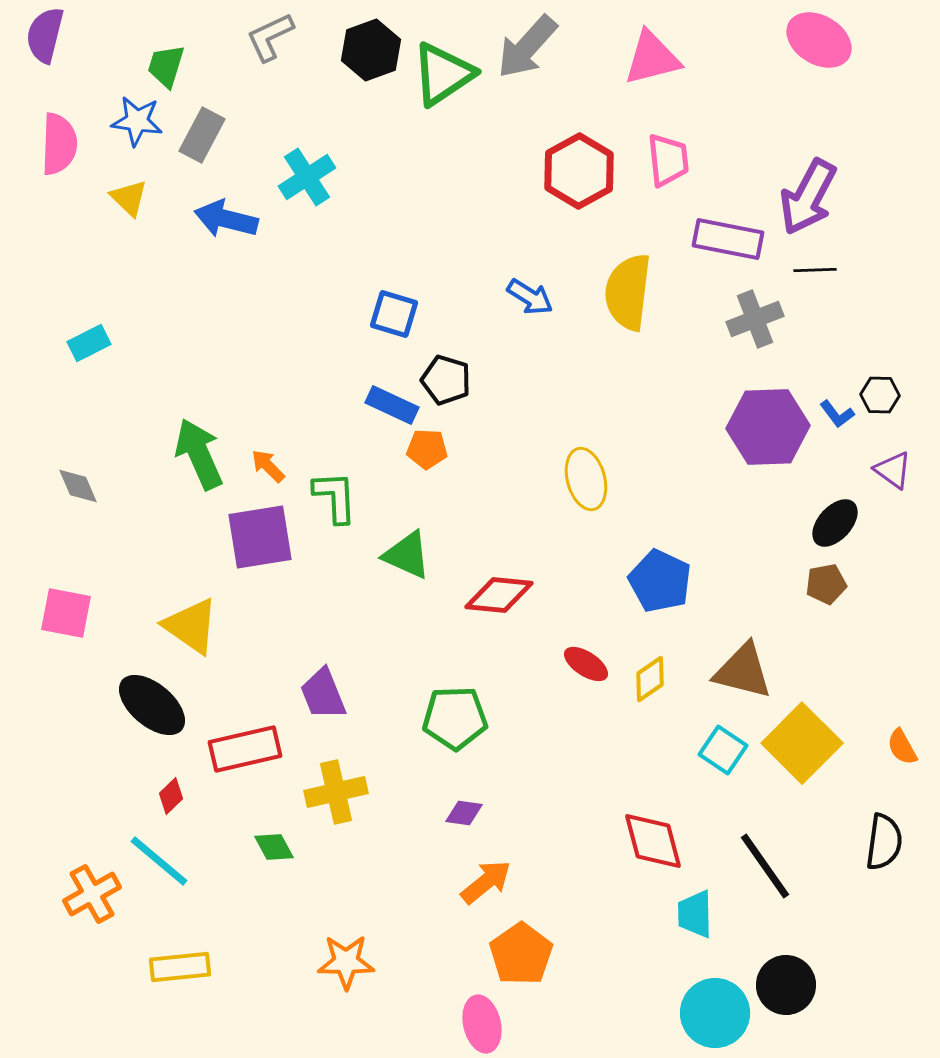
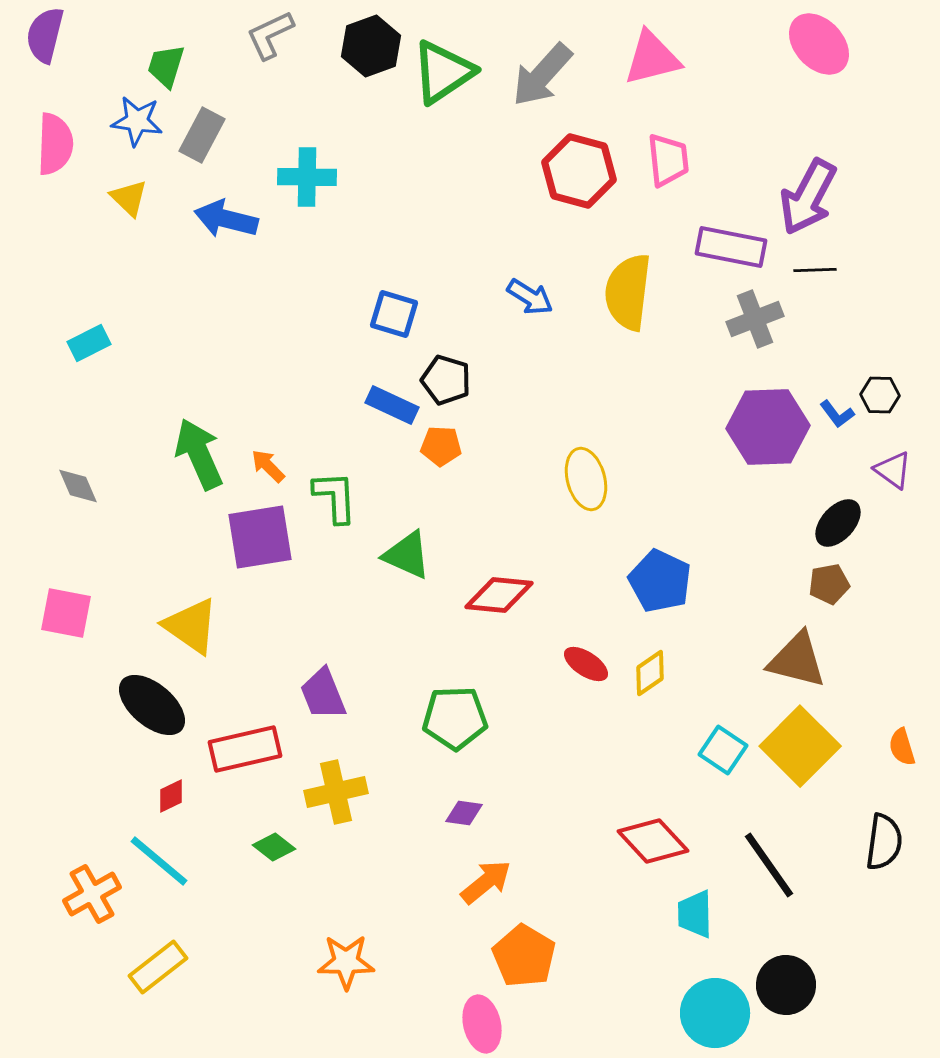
gray L-shape at (270, 37): moved 2 px up
pink ellipse at (819, 40): moved 4 px down; rotated 16 degrees clockwise
gray arrow at (527, 47): moved 15 px right, 28 px down
black hexagon at (371, 50): moved 4 px up
green triangle at (443, 74): moved 2 px up
pink semicircle at (59, 144): moved 4 px left
red hexagon at (579, 171): rotated 16 degrees counterclockwise
cyan cross at (307, 177): rotated 34 degrees clockwise
purple rectangle at (728, 239): moved 3 px right, 8 px down
orange pentagon at (427, 449): moved 14 px right, 3 px up
black ellipse at (835, 523): moved 3 px right
brown pentagon at (826, 584): moved 3 px right
brown triangle at (743, 671): moved 54 px right, 11 px up
yellow diamond at (650, 679): moved 6 px up
yellow square at (802, 743): moved 2 px left, 3 px down
orange semicircle at (902, 747): rotated 12 degrees clockwise
red diamond at (171, 796): rotated 18 degrees clockwise
red diamond at (653, 841): rotated 28 degrees counterclockwise
green diamond at (274, 847): rotated 24 degrees counterclockwise
black line at (765, 866): moved 4 px right, 1 px up
orange pentagon at (521, 954): moved 3 px right, 2 px down; rotated 6 degrees counterclockwise
yellow rectangle at (180, 967): moved 22 px left; rotated 32 degrees counterclockwise
